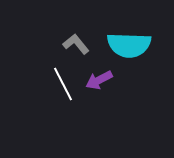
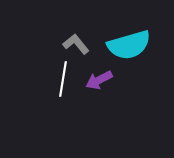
cyan semicircle: rotated 18 degrees counterclockwise
white line: moved 5 px up; rotated 36 degrees clockwise
